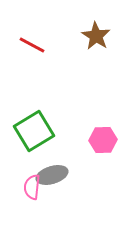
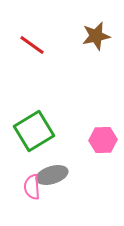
brown star: rotated 28 degrees clockwise
red line: rotated 8 degrees clockwise
pink semicircle: rotated 10 degrees counterclockwise
